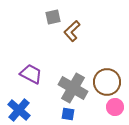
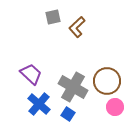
brown L-shape: moved 5 px right, 4 px up
purple trapezoid: rotated 15 degrees clockwise
brown circle: moved 1 px up
gray cross: moved 1 px up
blue cross: moved 20 px right, 6 px up
blue square: rotated 24 degrees clockwise
